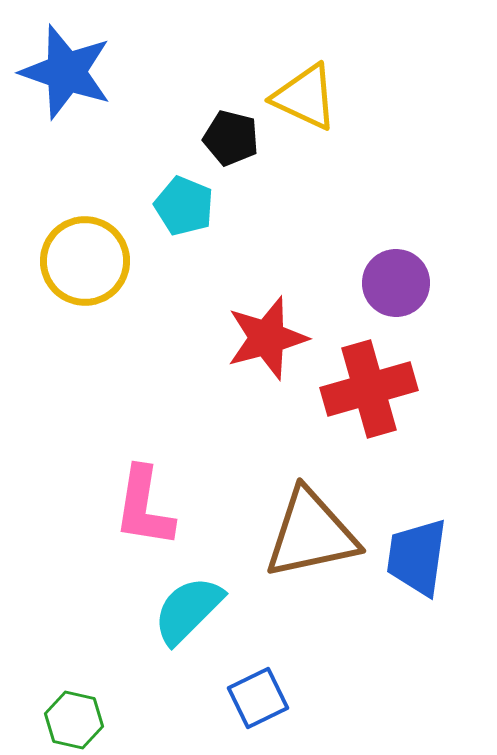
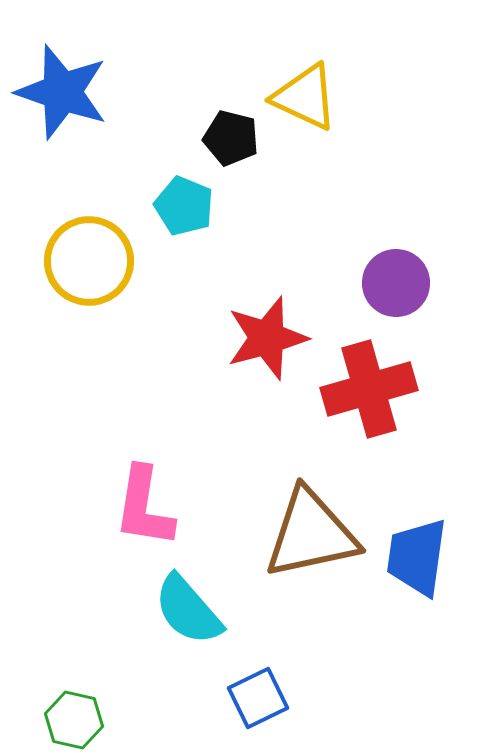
blue star: moved 4 px left, 20 px down
yellow circle: moved 4 px right
cyan semicircle: rotated 86 degrees counterclockwise
